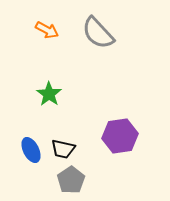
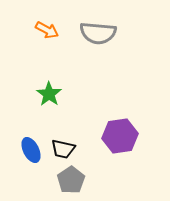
gray semicircle: rotated 42 degrees counterclockwise
